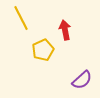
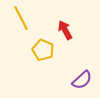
red arrow: rotated 18 degrees counterclockwise
yellow pentagon: rotated 25 degrees counterclockwise
